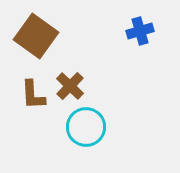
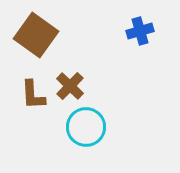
brown square: moved 1 px up
